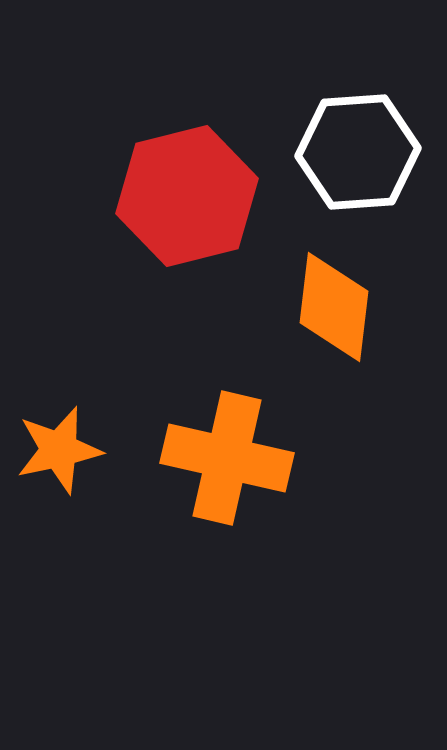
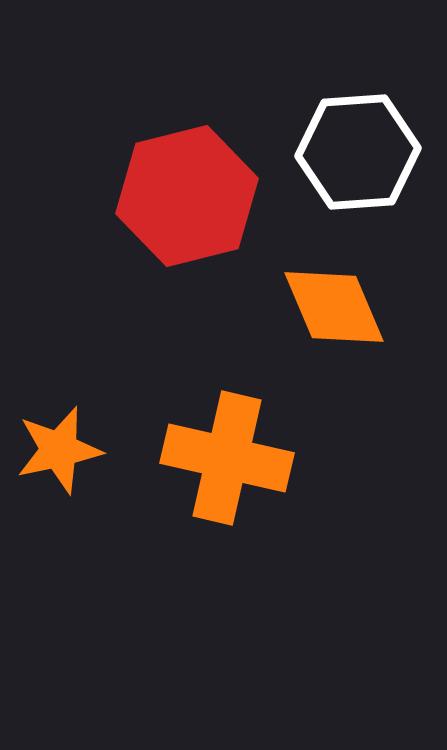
orange diamond: rotated 30 degrees counterclockwise
